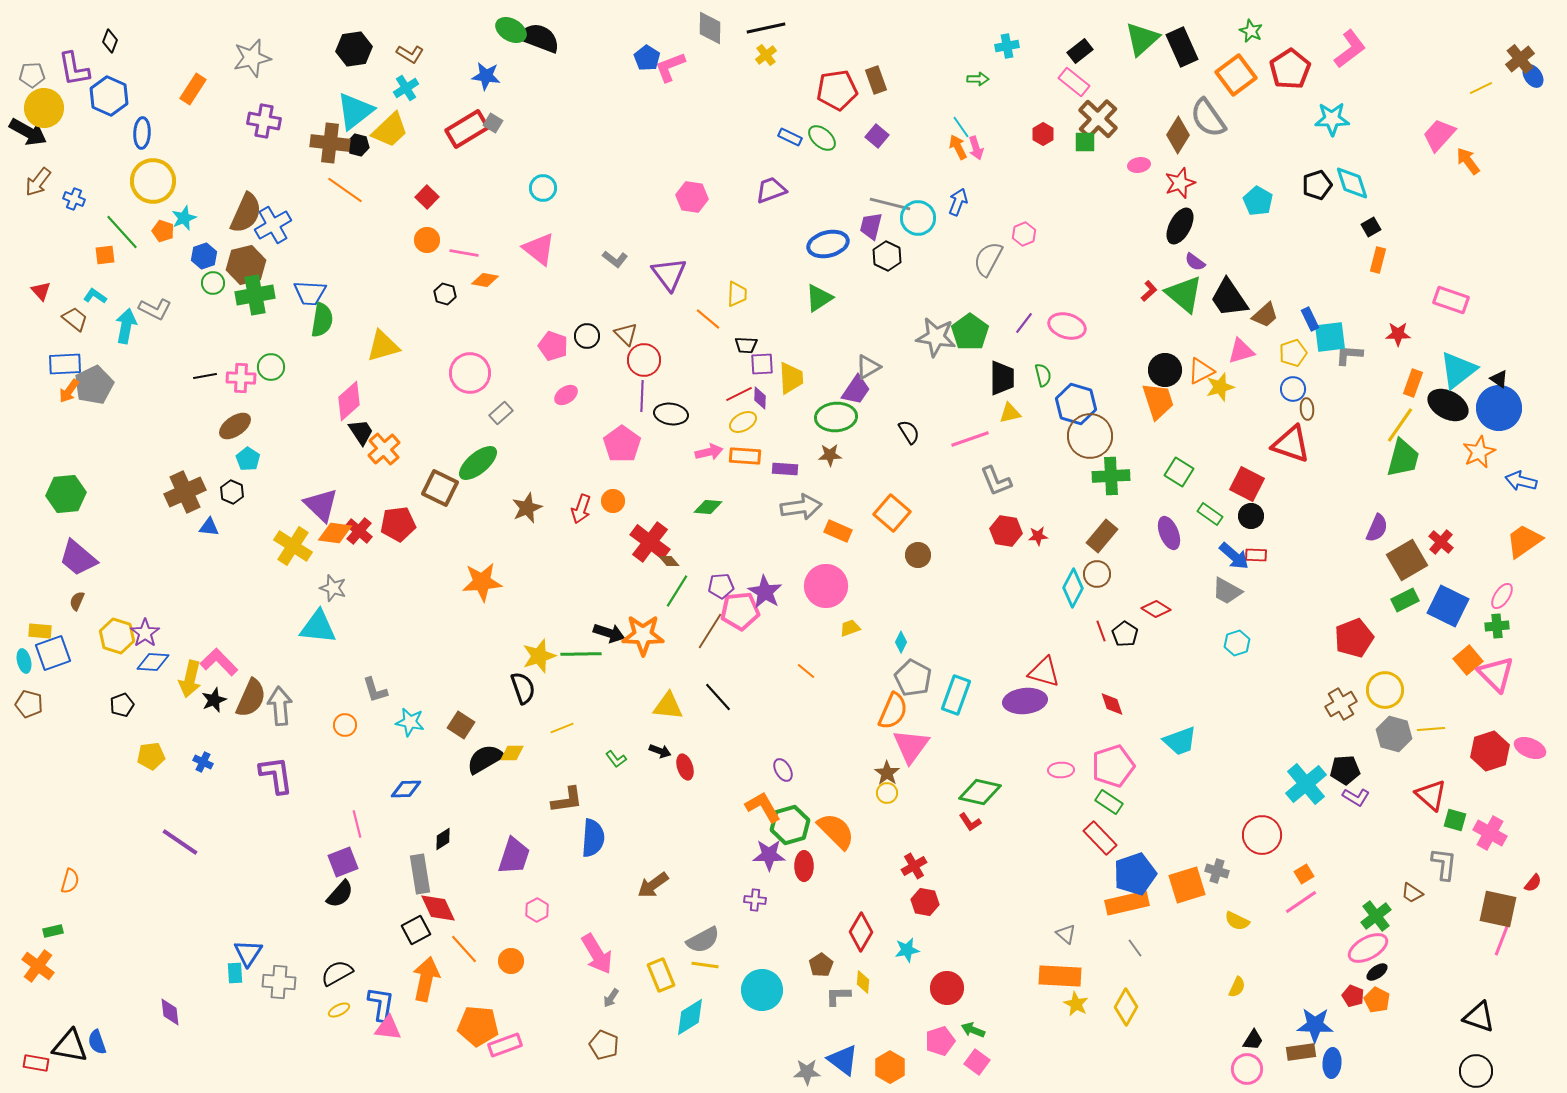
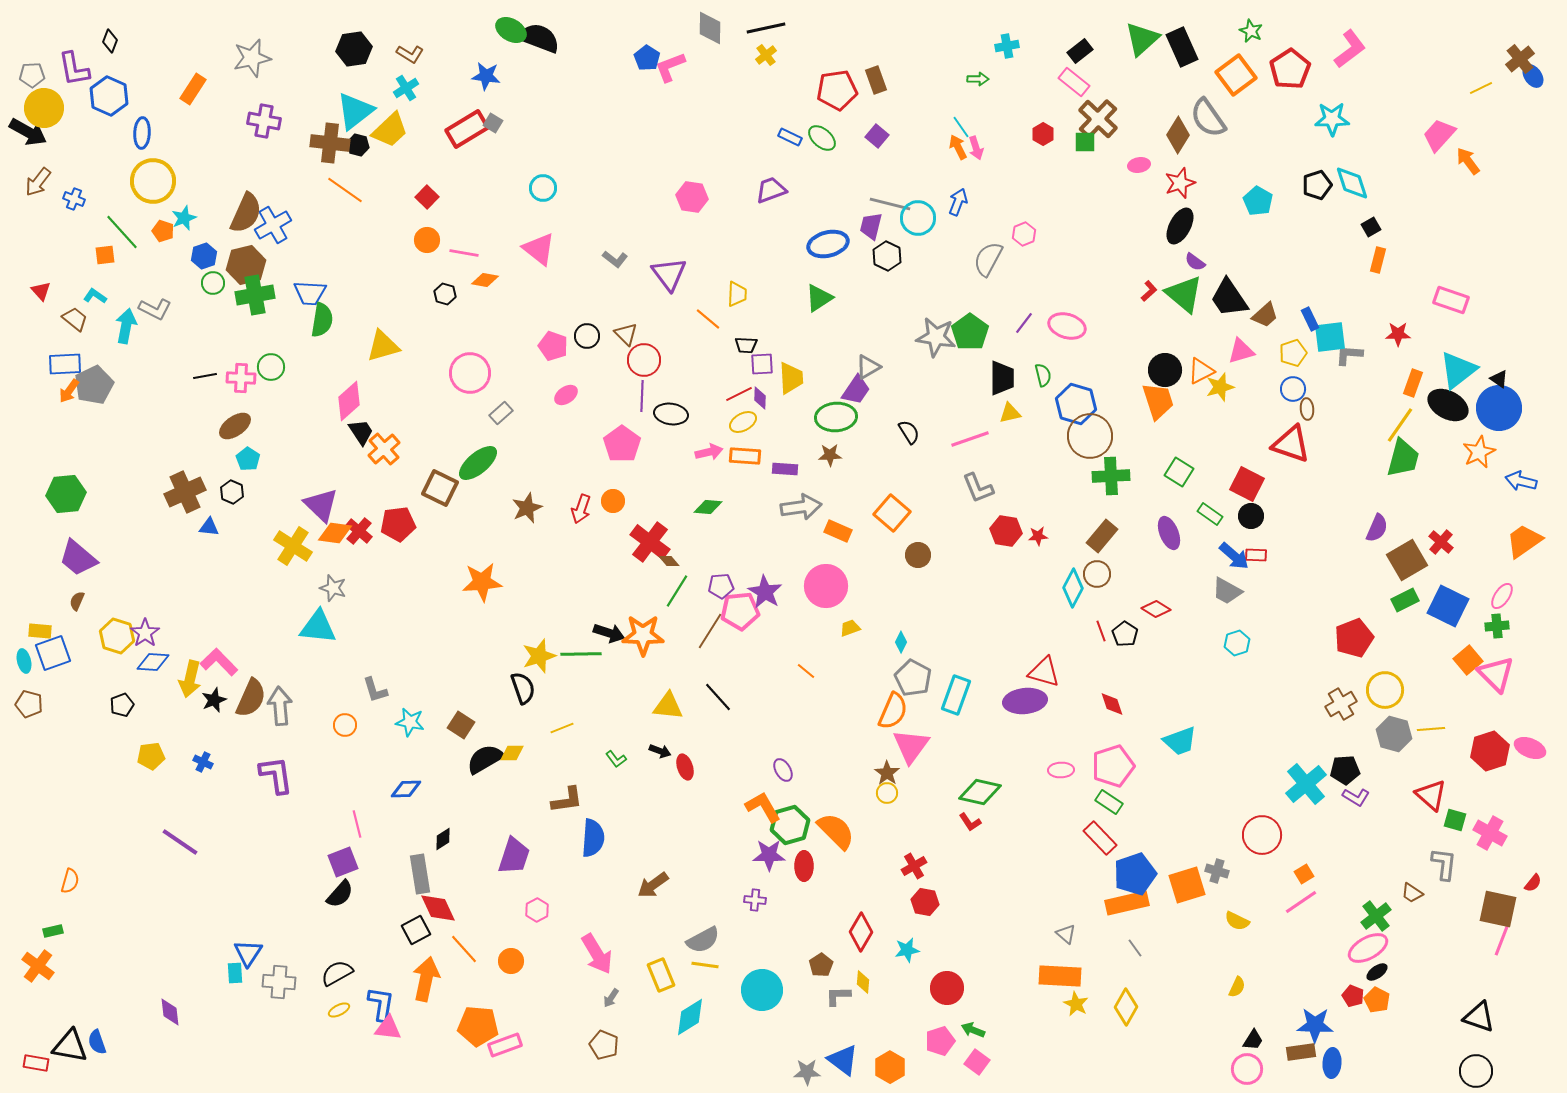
gray L-shape at (996, 481): moved 18 px left, 7 px down
